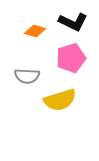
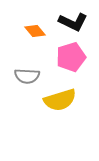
orange diamond: rotated 35 degrees clockwise
pink pentagon: moved 1 px up
